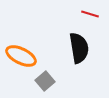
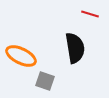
black semicircle: moved 4 px left
gray square: rotated 30 degrees counterclockwise
